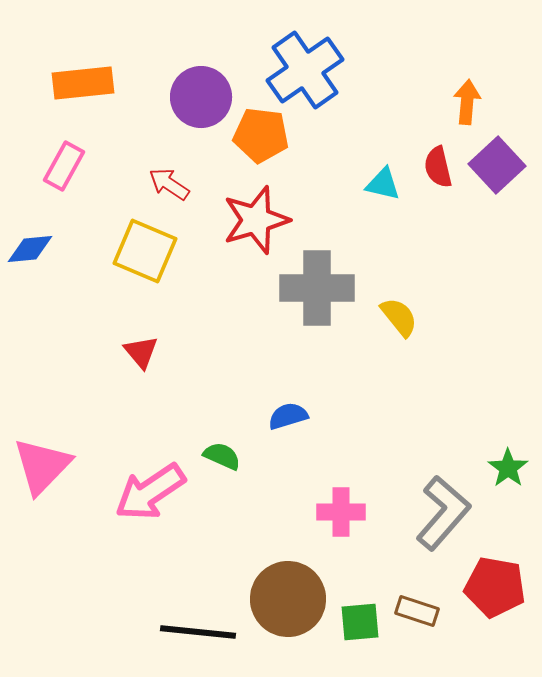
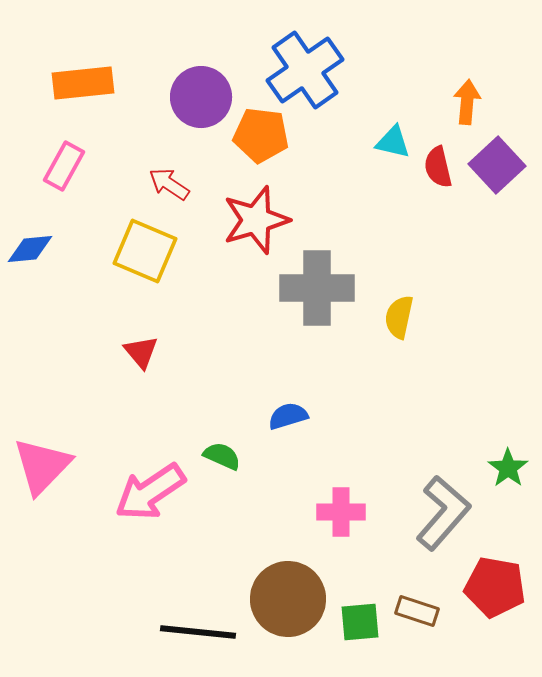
cyan triangle: moved 10 px right, 42 px up
yellow semicircle: rotated 129 degrees counterclockwise
